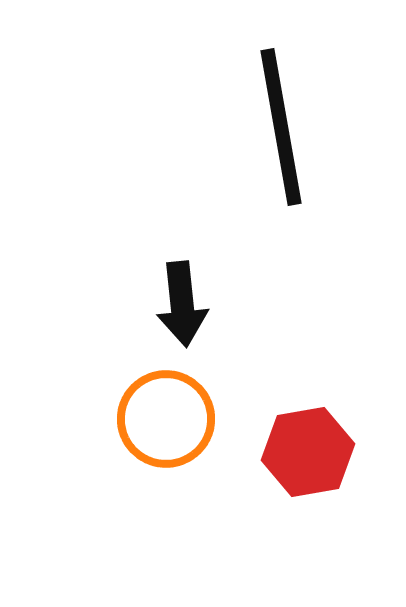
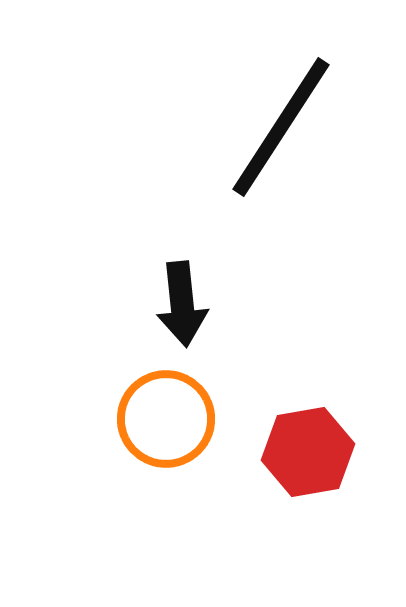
black line: rotated 43 degrees clockwise
